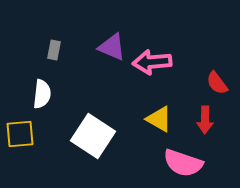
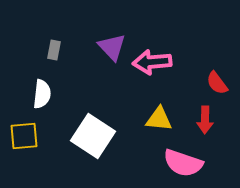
purple triangle: rotated 24 degrees clockwise
yellow triangle: rotated 24 degrees counterclockwise
yellow square: moved 4 px right, 2 px down
